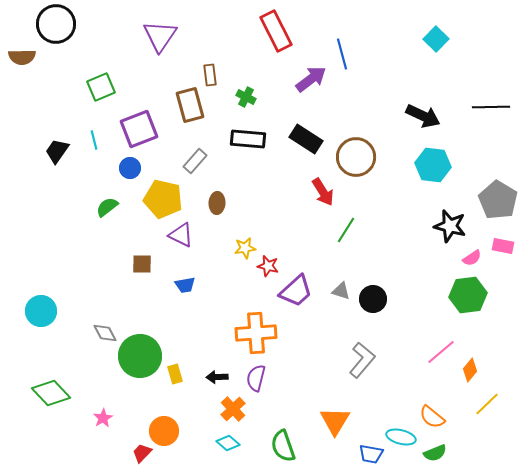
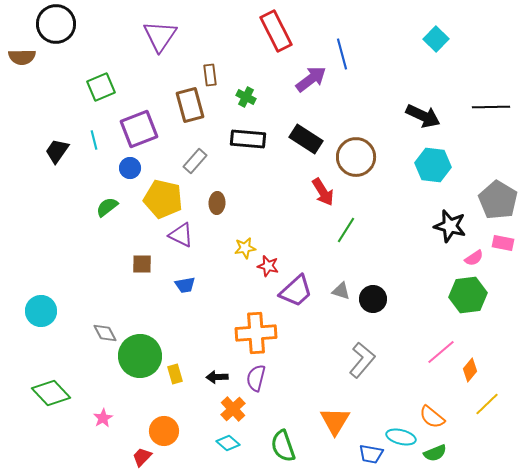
pink rectangle at (503, 246): moved 3 px up
pink semicircle at (472, 258): moved 2 px right
red trapezoid at (142, 453): moved 4 px down
